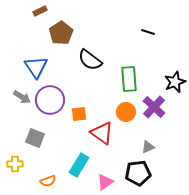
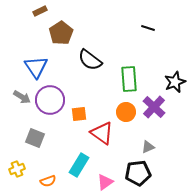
black line: moved 4 px up
yellow cross: moved 2 px right, 5 px down; rotated 21 degrees counterclockwise
